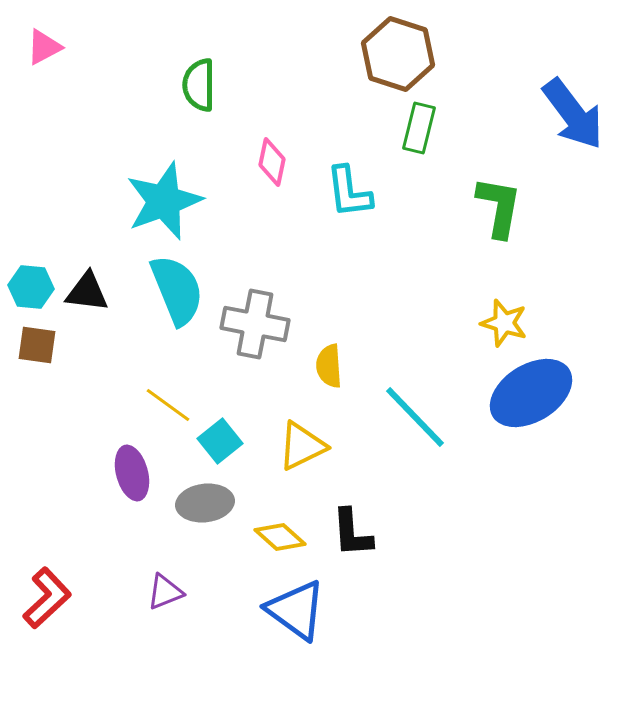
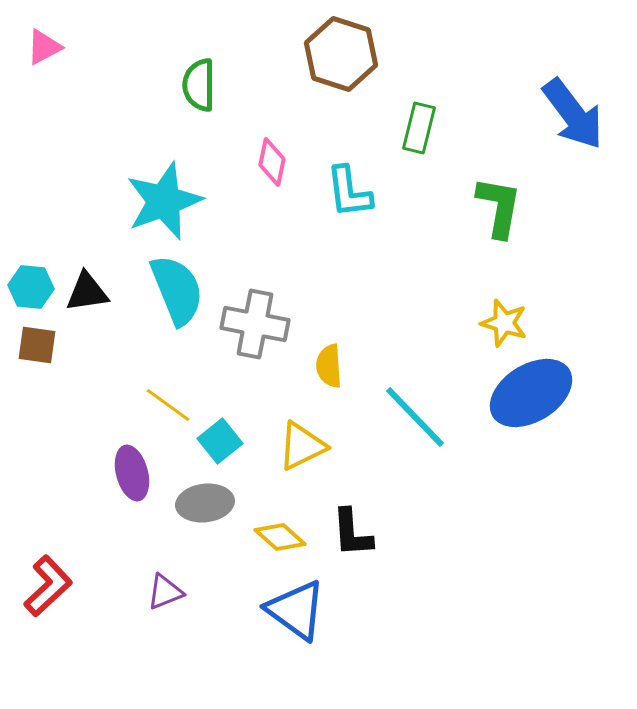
brown hexagon: moved 57 px left
black triangle: rotated 15 degrees counterclockwise
red L-shape: moved 1 px right, 12 px up
